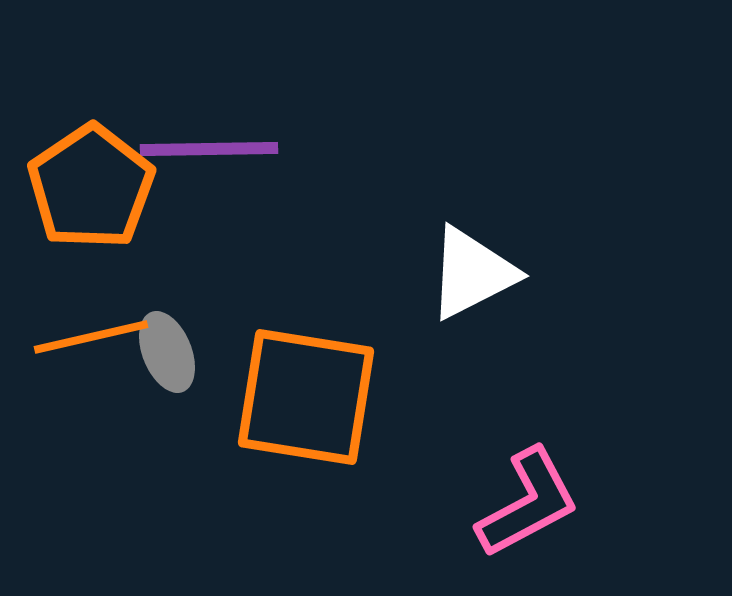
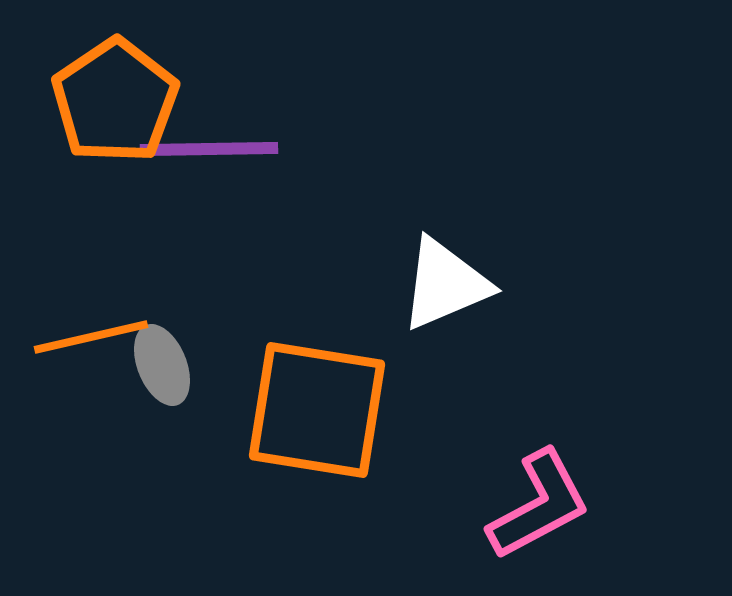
orange pentagon: moved 24 px right, 86 px up
white triangle: moved 27 px left, 11 px down; rotated 4 degrees clockwise
gray ellipse: moved 5 px left, 13 px down
orange square: moved 11 px right, 13 px down
pink L-shape: moved 11 px right, 2 px down
